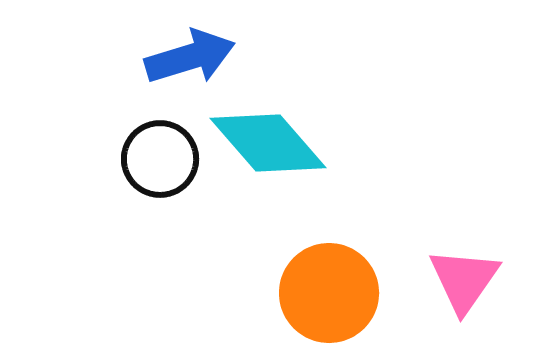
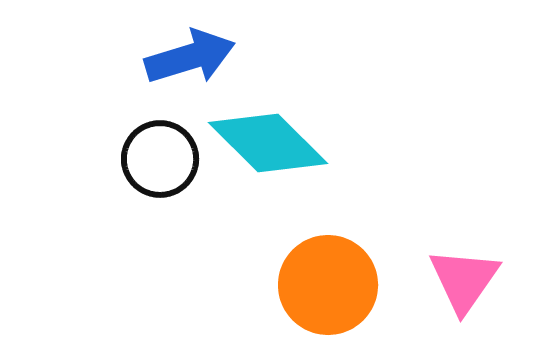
cyan diamond: rotated 4 degrees counterclockwise
orange circle: moved 1 px left, 8 px up
